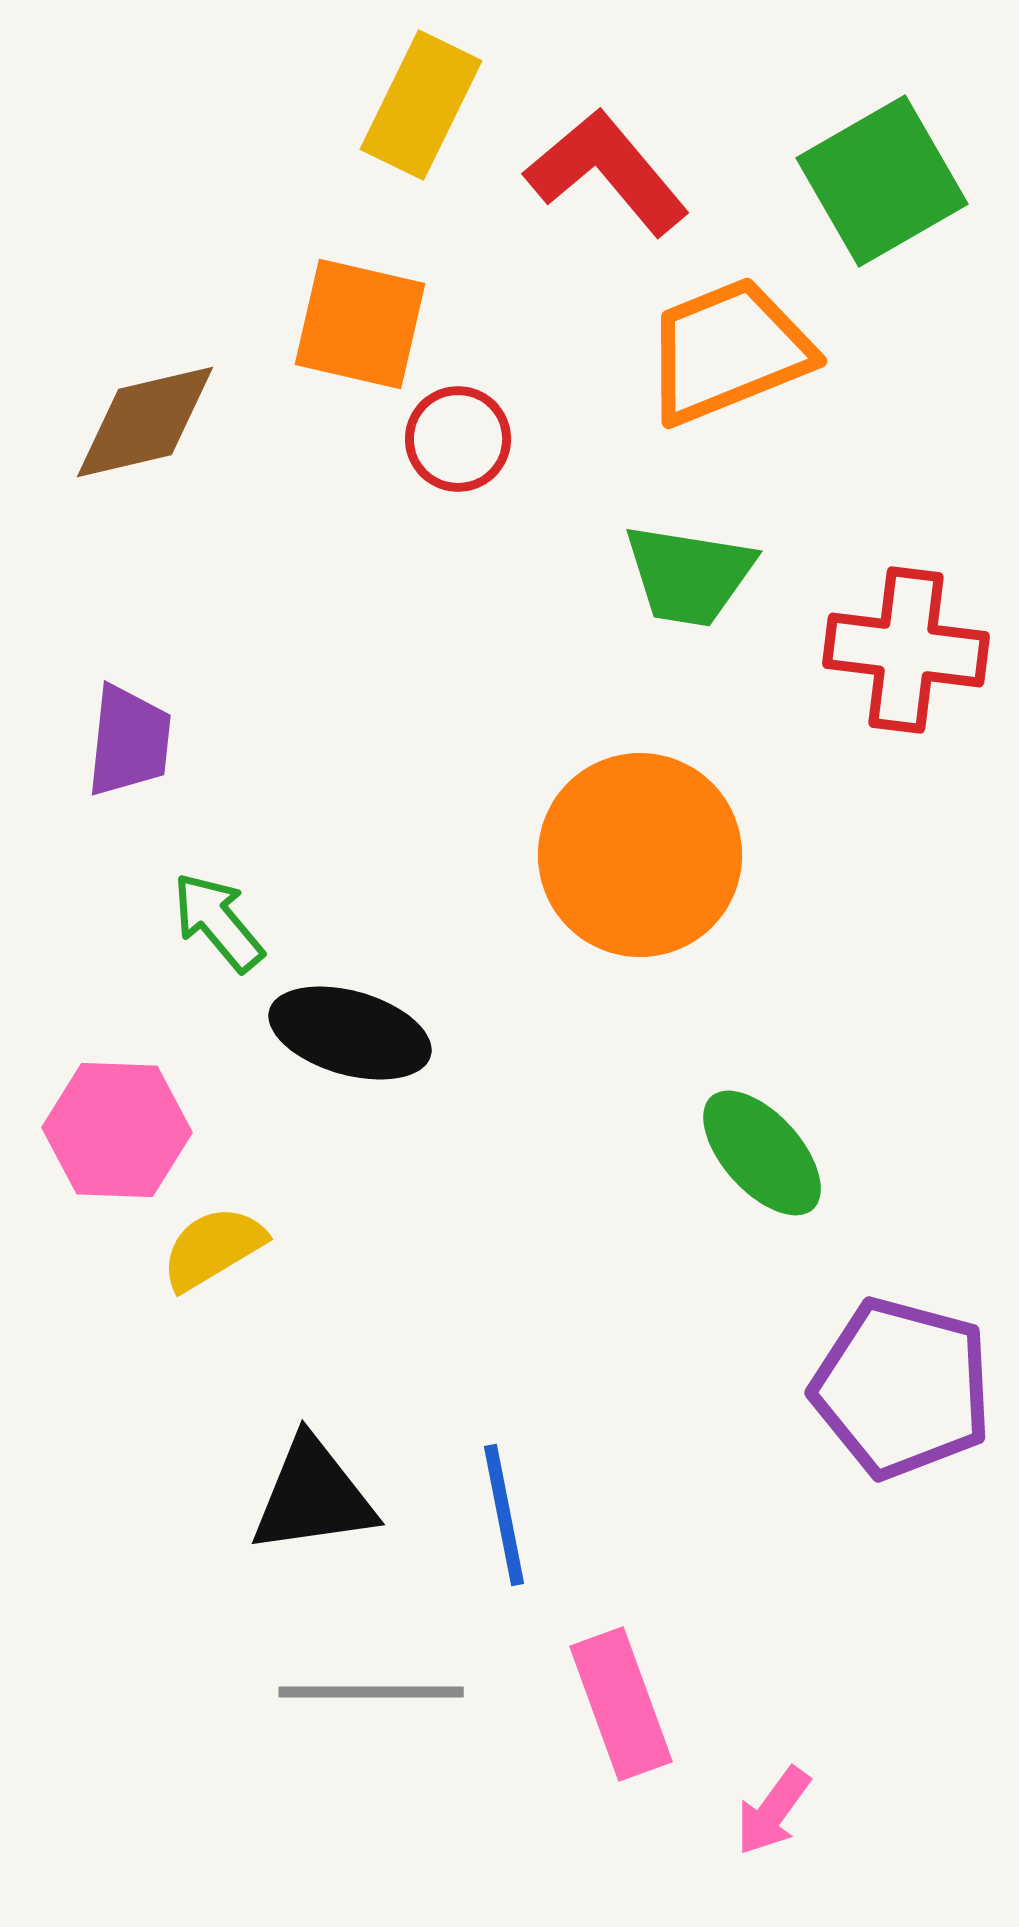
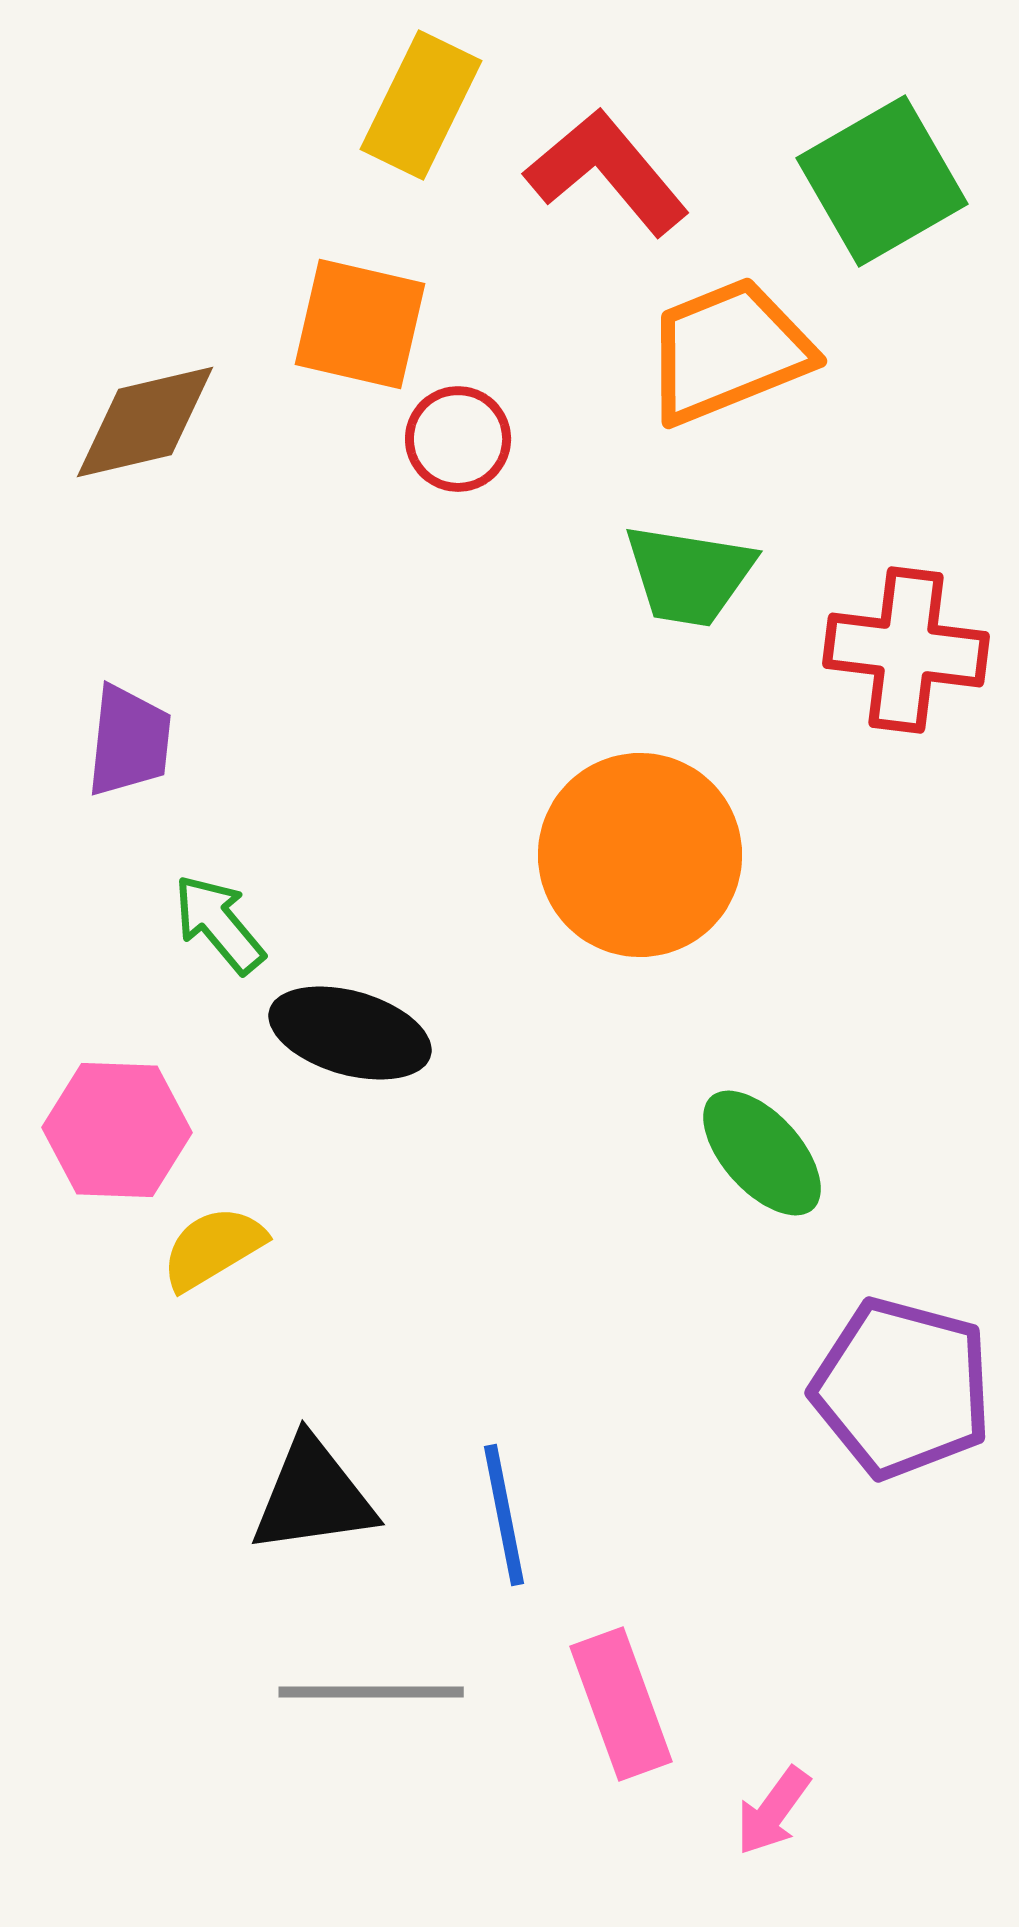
green arrow: moved 1 px right, 2 px down
